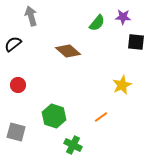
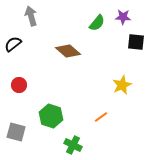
red circle: moved 1 px right
green hexagon: moved 3 px left
